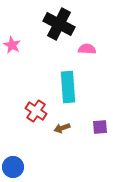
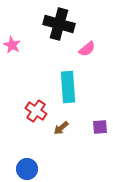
black cross: rotated 12 degrees counterclockwise
pink semicircle: rotated 138 degrees clockwise
brown arrow: moved 1 px left; rotated 21 degrees counterclockwise
blue circle: moved 14 px right, 2 px down
